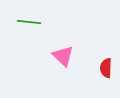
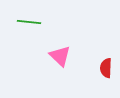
pink triangle: moved 3 px left
